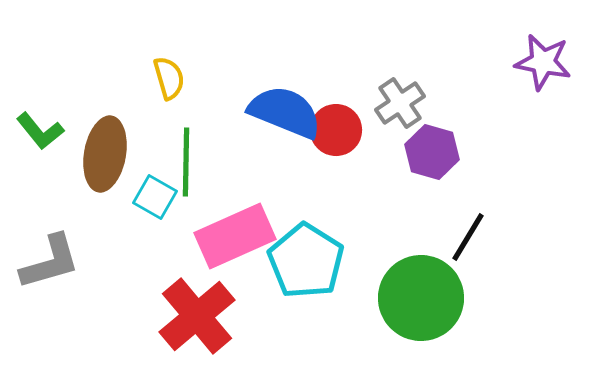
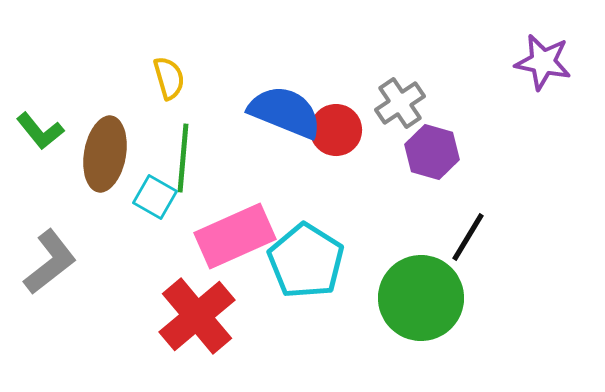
green line: moved 3 px left, 4 px up; rotated 4 degrees clockwise
gray L-shape: rotated 22 degrees counterclockwise
